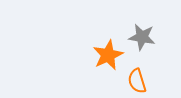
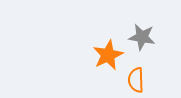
orange semicircle: moved 1 px left, 1 px up; rotated 15 degrees clockwise
